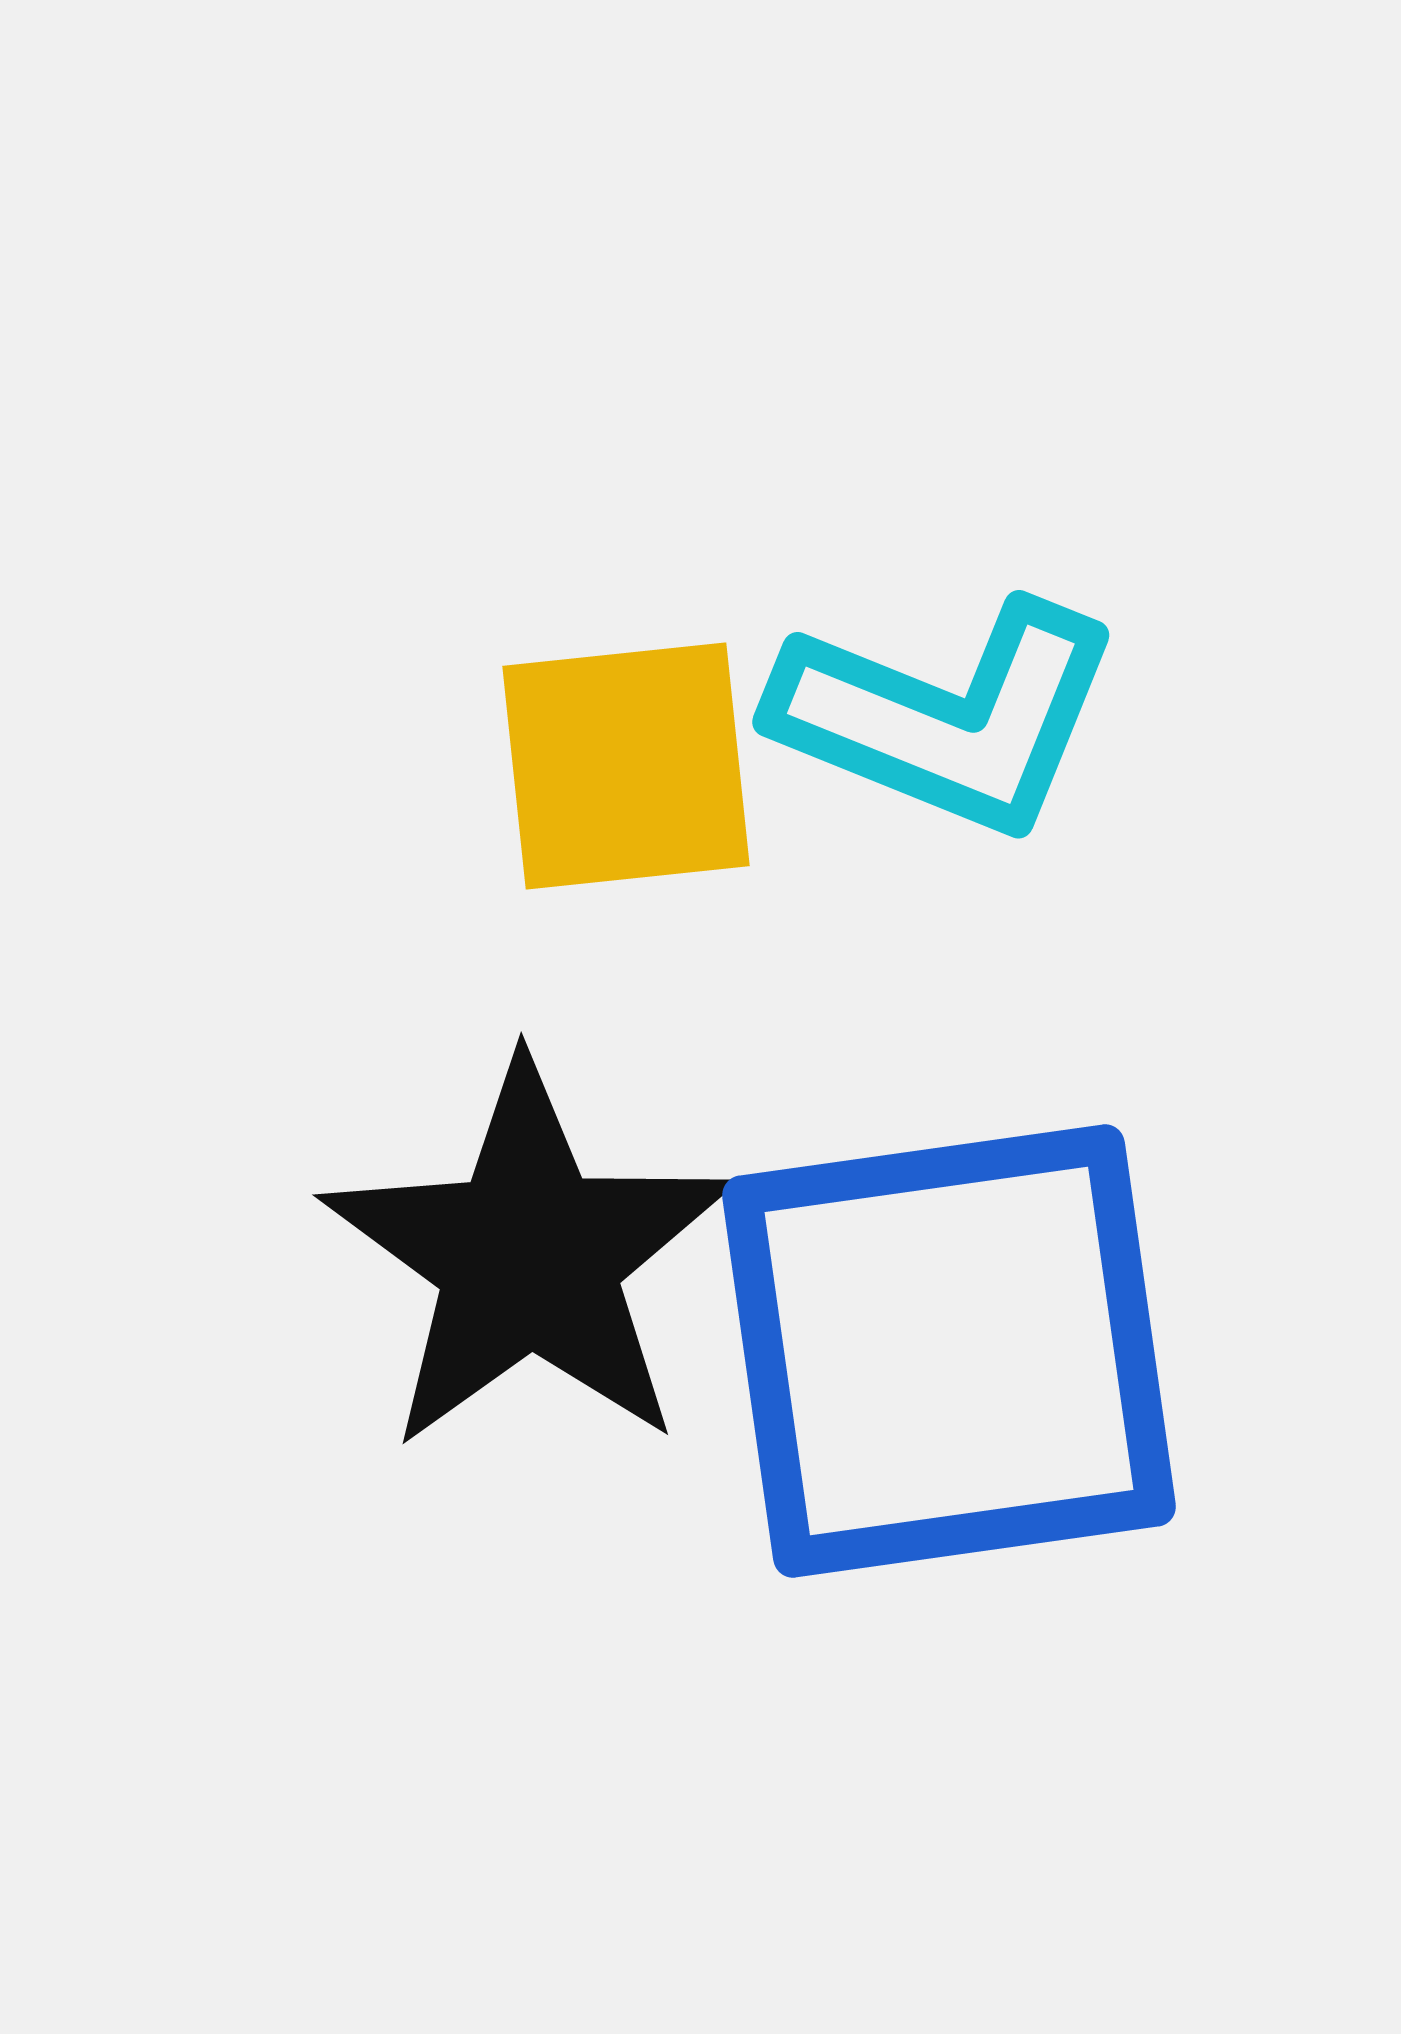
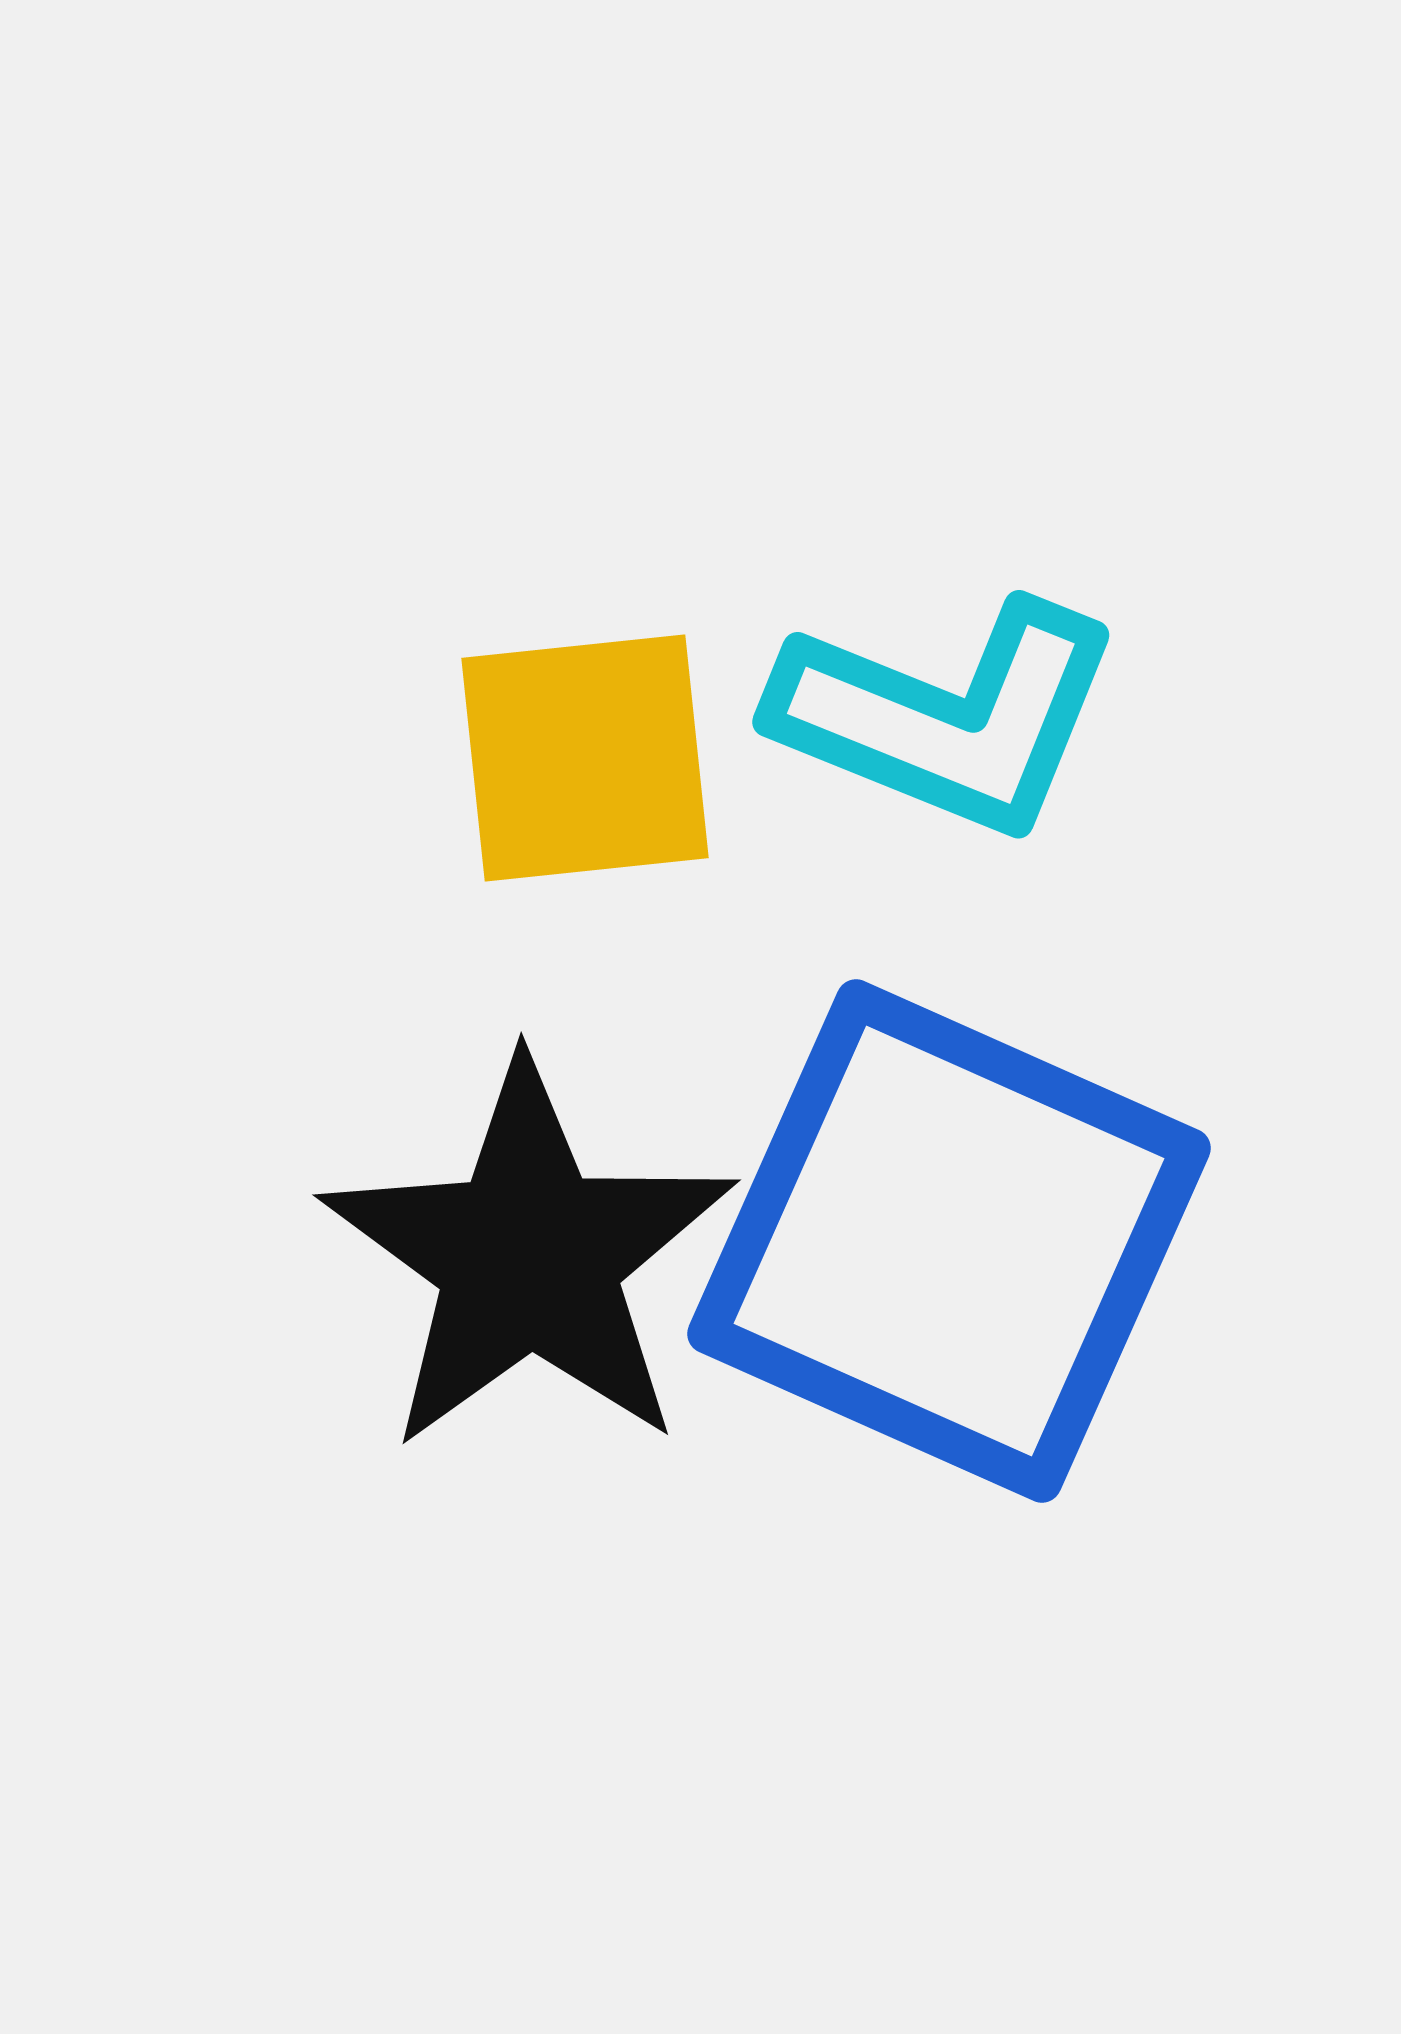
yellow square: moved 41 px left, 8 px up
blue square: moved 110 px up; rotated 32 degrees clockwise
